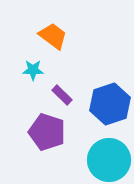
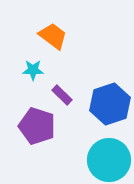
purple pentagon: moved 10 px left, 6 px up
